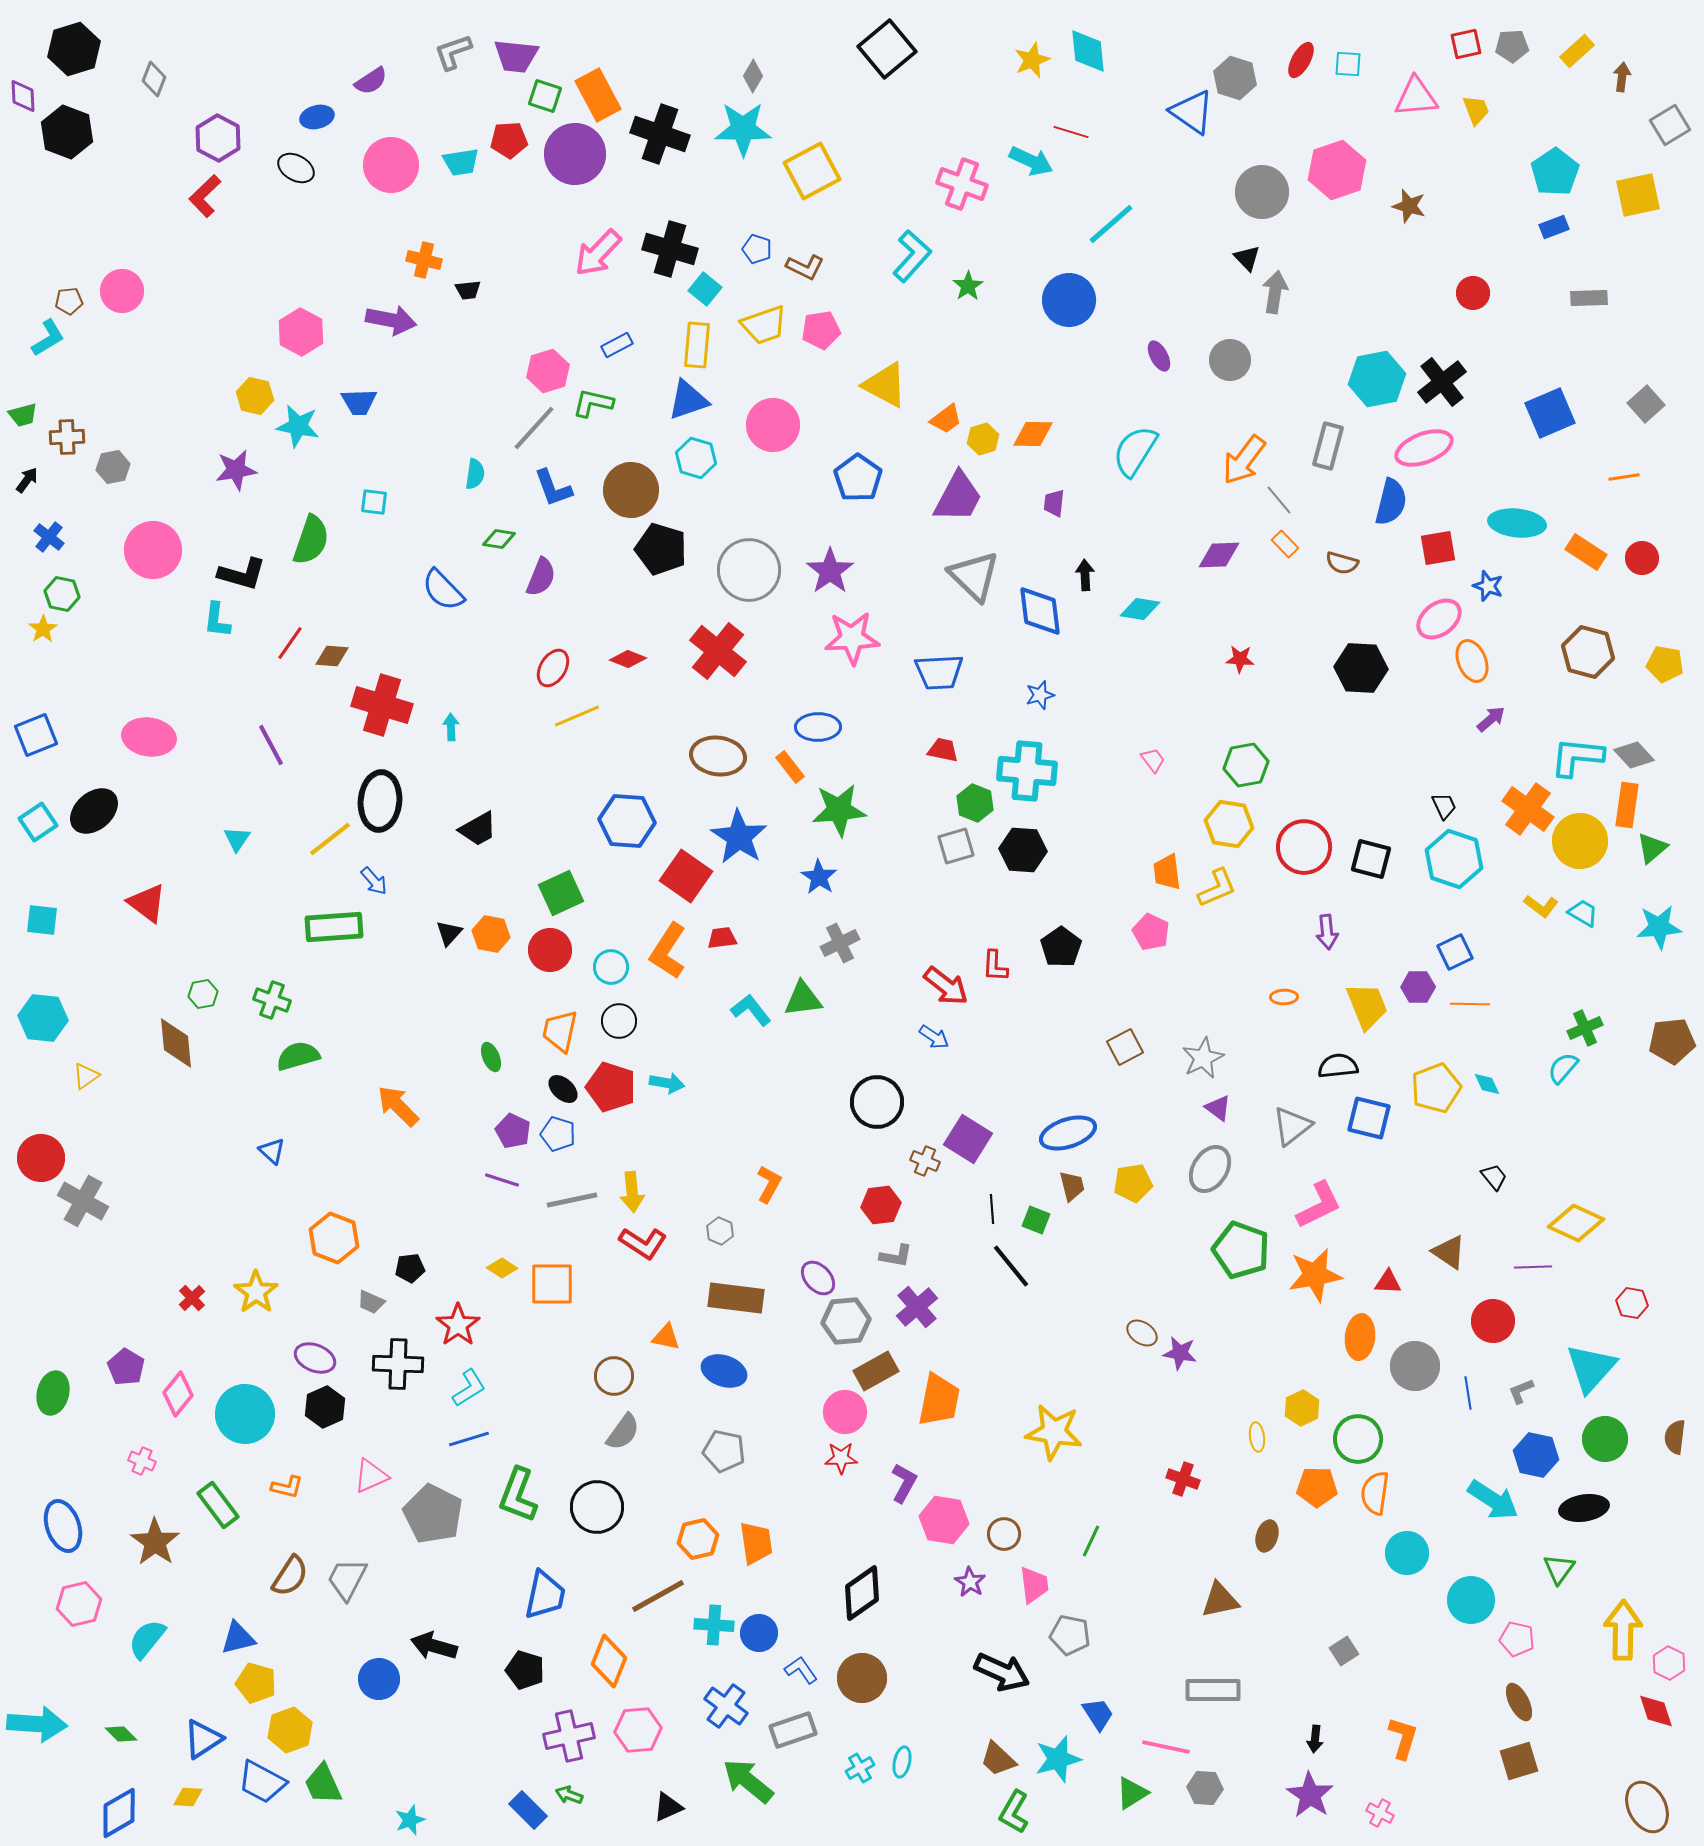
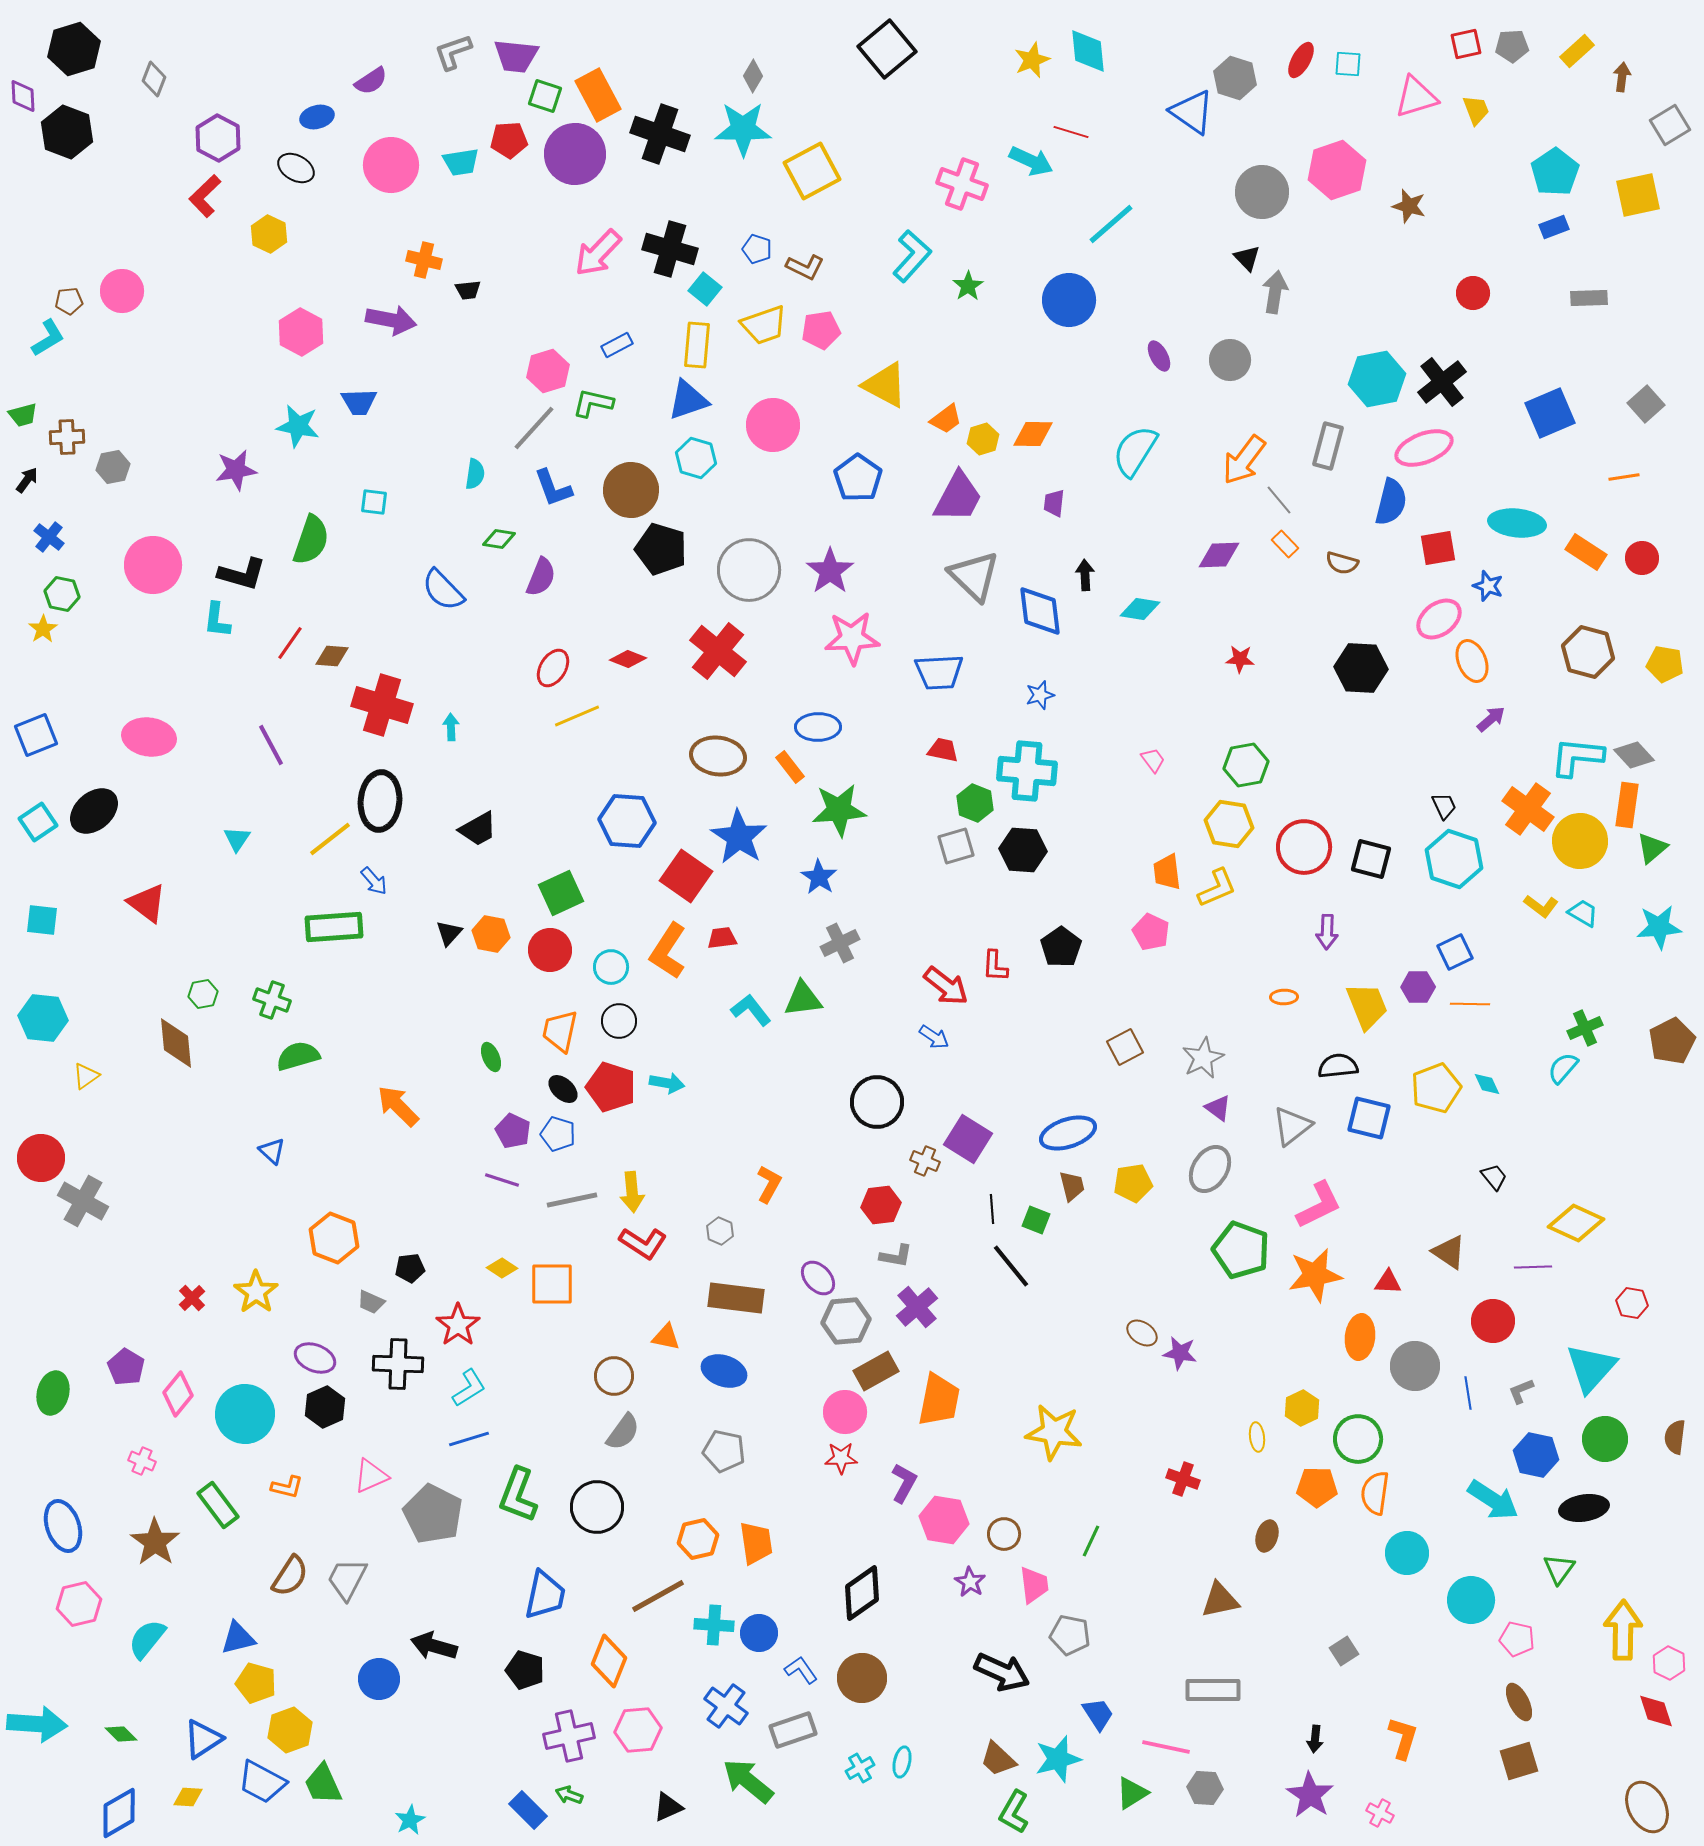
pink triangle at (1416, 97): rotated 12 degrees counterclockwise
yellow hexagon at (255, 396): moved 14 px right, 162 px up; rotated 12 degrees clockwise
pink circle at (153, 550): moved 15 px down
purple arrow at (1327, 932): rotated 8 degrees clockwise
brown pentagon at (1672, 1041): rotated 21 degrees counterclockwise
cyan star at (410, 1820): rotated 8 degrees counterclockwise
